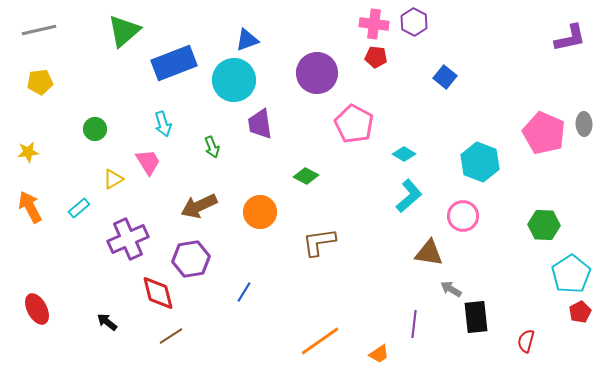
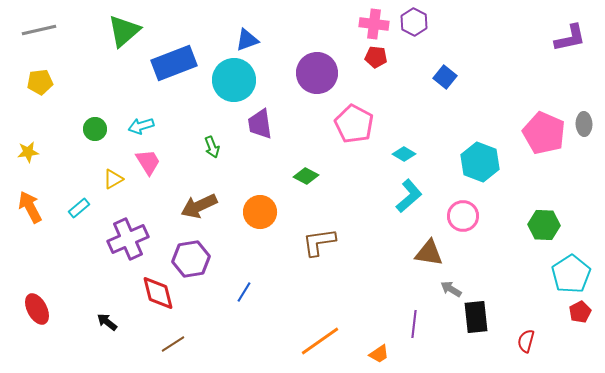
cyan arrow at (163, 124): moved 22 px left, 2 px down; rotated 90 degrees clockwise
brown line at (171, 336): moved 2 px right, 8 px down
